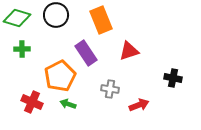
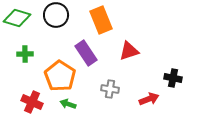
green cross: moved 3 px right, 5 px down
orange pentagon: rotated 12 degrees counterclockwise
red arrow: moved 10 px right, 6 px up
